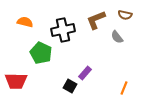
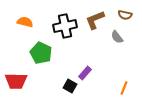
brown L-shape: moved 1 px left
black cross: moved 2 px right, 4 px up
